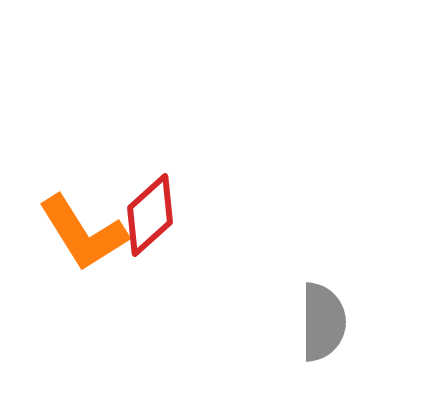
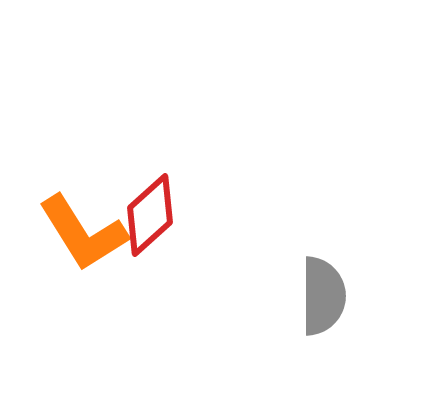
gray semicircle: moved 26 px up
